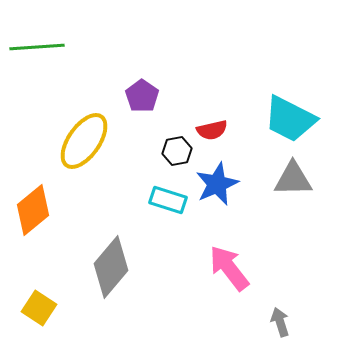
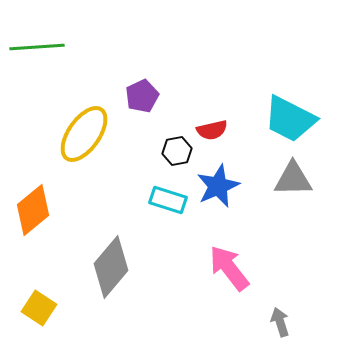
purple pentagon: rotated 12 degrees clockwise
yellow ellipse: moved 7 px up
blue star: moved 1 px right, 2 px down
